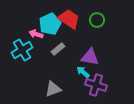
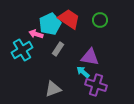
green circle: moved 3 px right
gray rectangle: rotated 16 degrees counterclockwise
